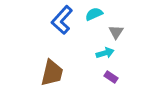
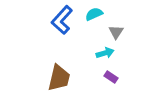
brown trapezoid: moved 7 px right, 5 px down
